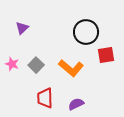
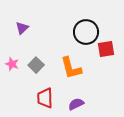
red square: moved 6 px up
orange L-shape: rotated 35 degrees clockwise
